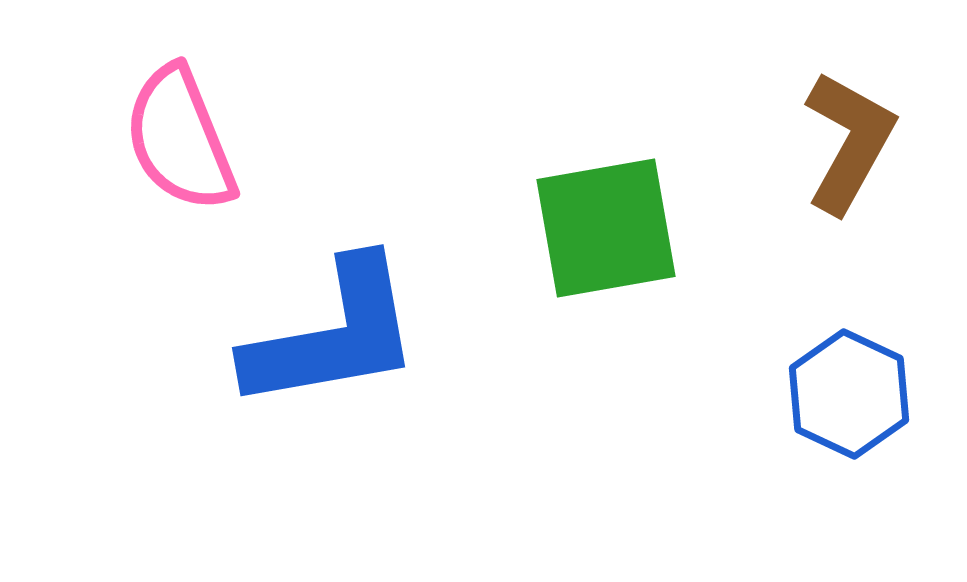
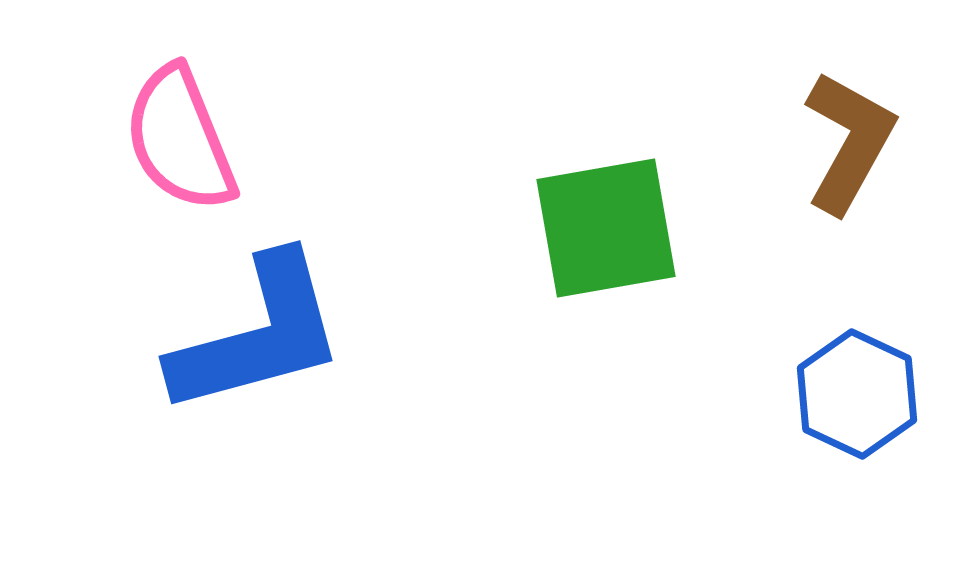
blue L-shape: moved 75 px left; rotated 5 degrees counterclockwise
blue hexagon: moved 8 px right
